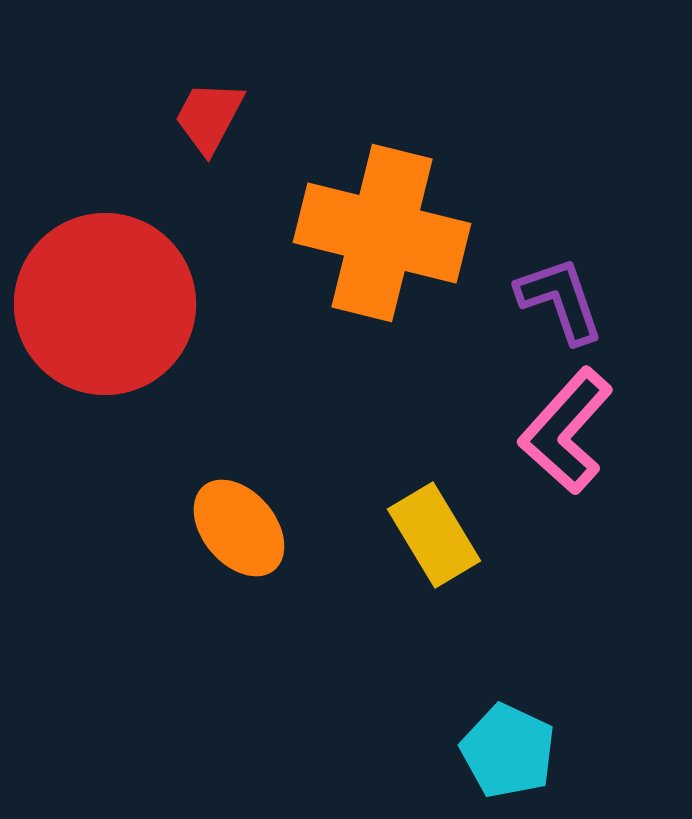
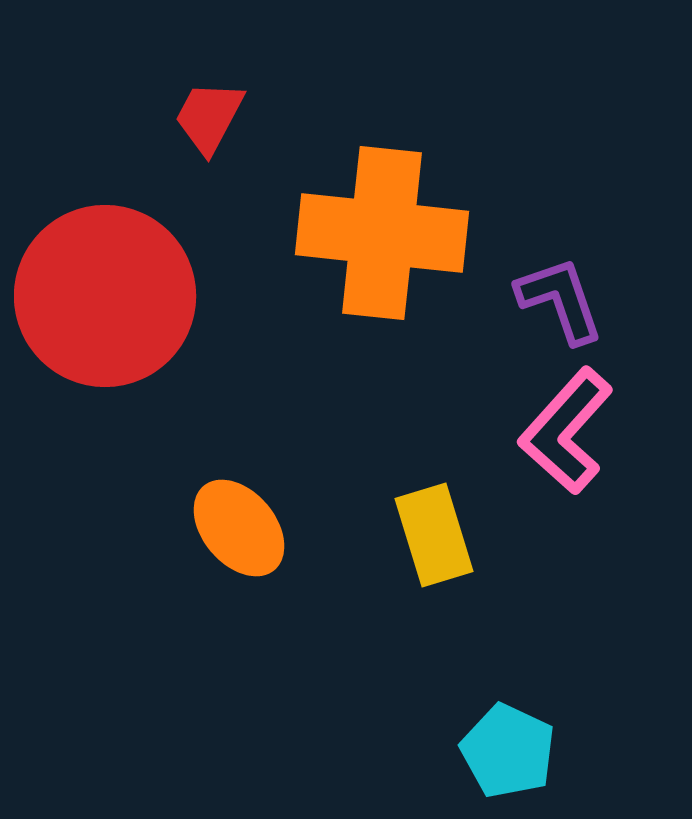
orange cross: rotated 8 degrees counterclockwise
red circle: moved 8 px up
yellow rectangle: rotated 14 degrees clockwise
